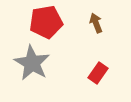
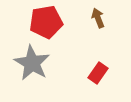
brown arrow: moved 2 px right, 5 px up
